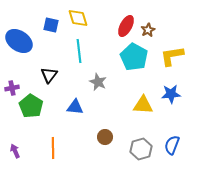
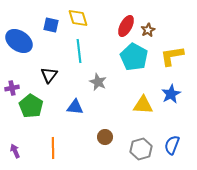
blue star: rotated 24 degrees counterclockwise
